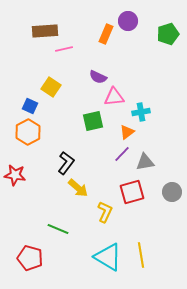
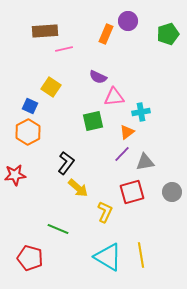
red star: rotated 15 degrees counterclockwise
